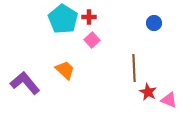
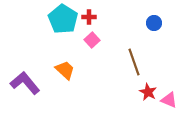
brown line: moved 6 px up; rotated 16 degrees counterclockwise
